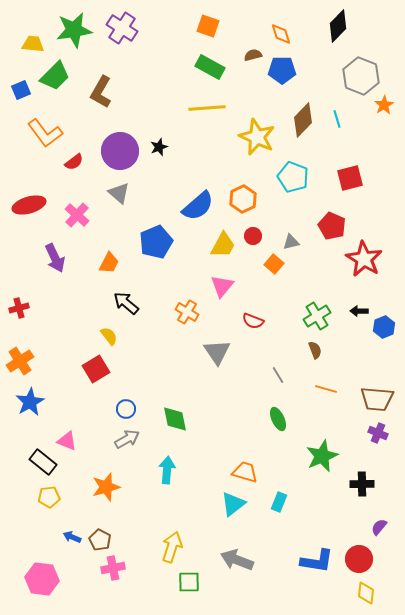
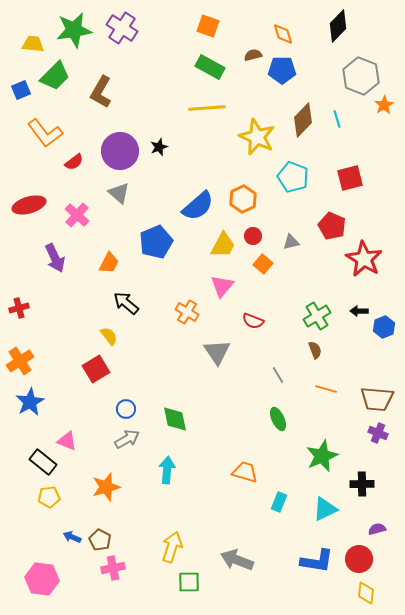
orange diamond at (281, 34): moved 2 px right
orange square at (274, 264): moved 11 px left
cyan triangle at (233, 504): moved 92 px right, 5 px down; rotated 12 degrees clockwise
purple semicircle at (379, 527): moved 2 px left, 2 px down; rotated 36 degrees clockwise
